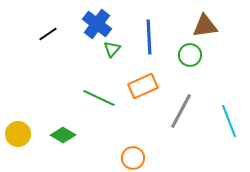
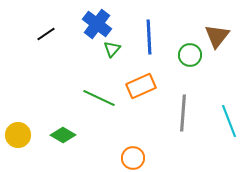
brown triangle: moved 12 px right, 10 px down; rotated 44 degrees counterclockwise
black line: moved 2 px left
orange rectangle: moved 2 px left
gray line: moved 2 px right, 2 px down; rotated 24 degrees counterclockwise
yellow circle: moved 1 px down
